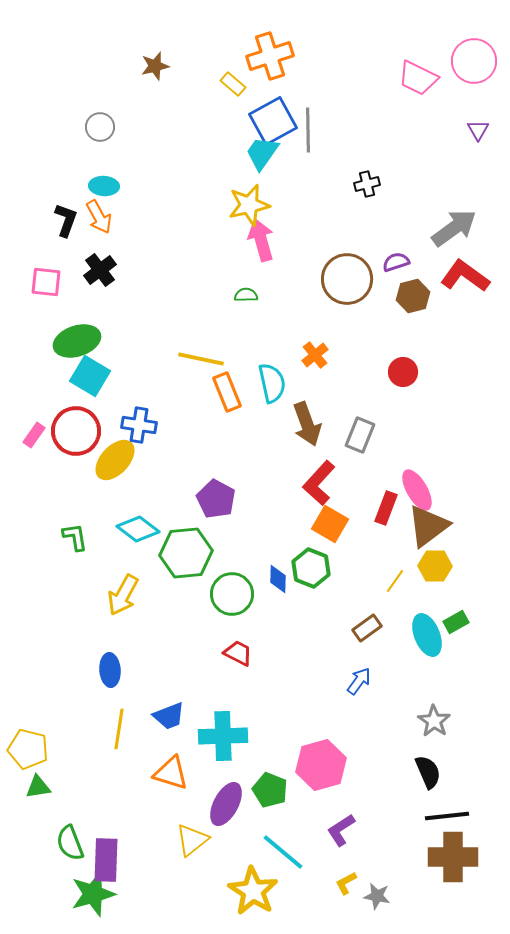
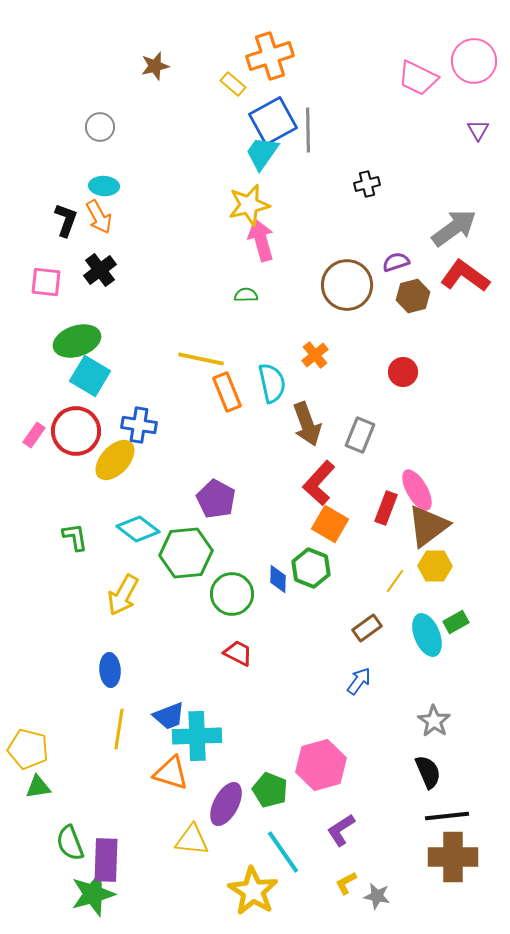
brown circle at (347, 279): moved 6 px down
cyan cross at (223, 736): moved 26 px left
yellow triangle at (192, 840): rotated 45 degrees clockwise
cyan line at (283, 852): rotated 15 degrees clockwise
